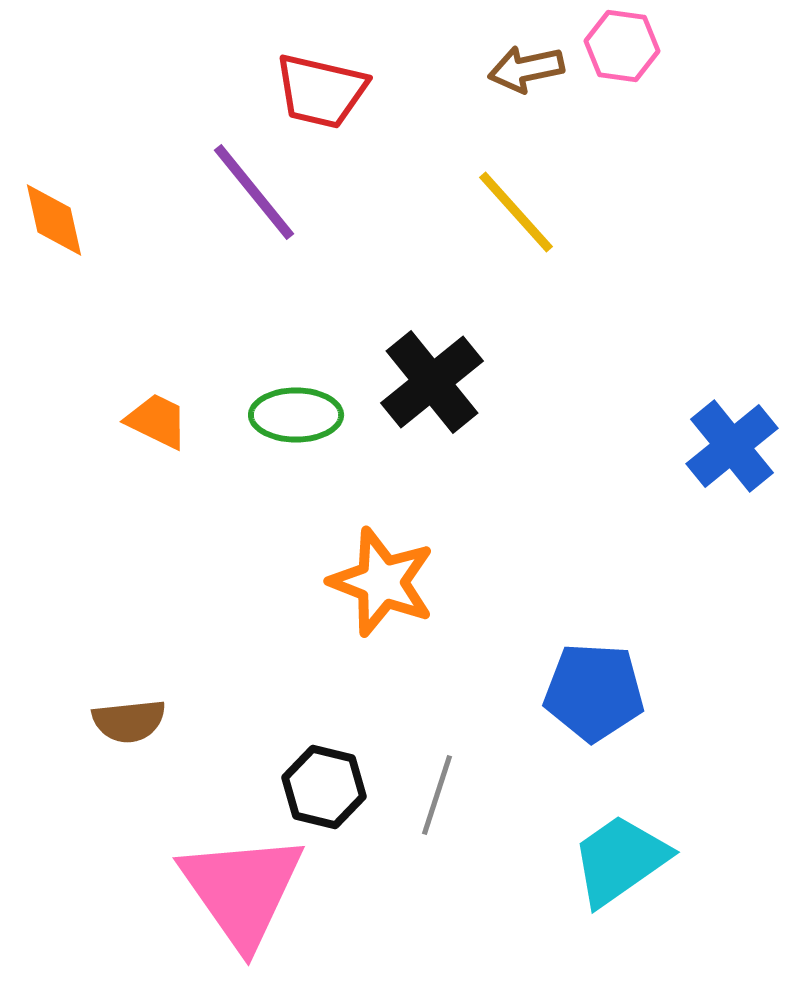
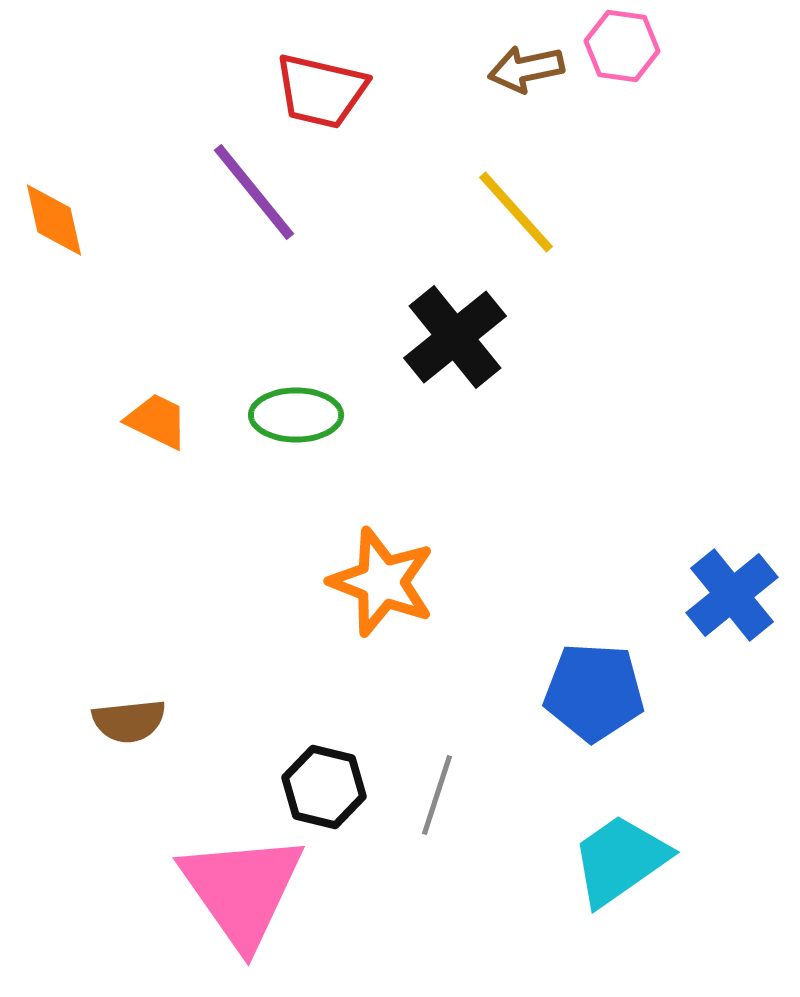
black cross: moved 23 px right, 45 px up
blue cross: moved 149 px down
